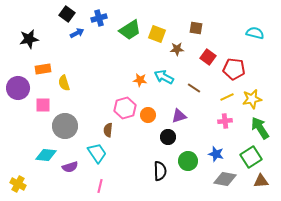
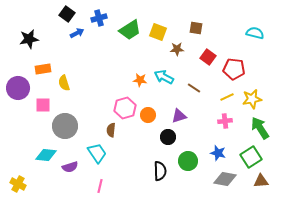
yellow square: moved 1 px right, 2 px up
brown semicircle: moved 3 px right
blue star: moved 2 px right, 1 px up
